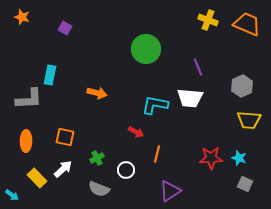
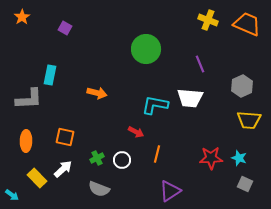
orange star: rotated 21 degrees clockwise
purple line: moved 2 px right, 3 px up
white circle: moved 4 px left, 10 px up
